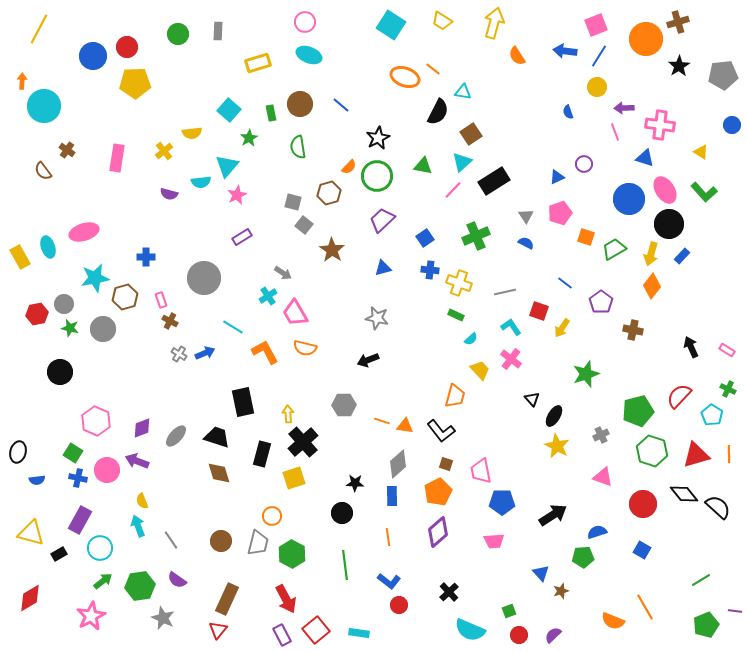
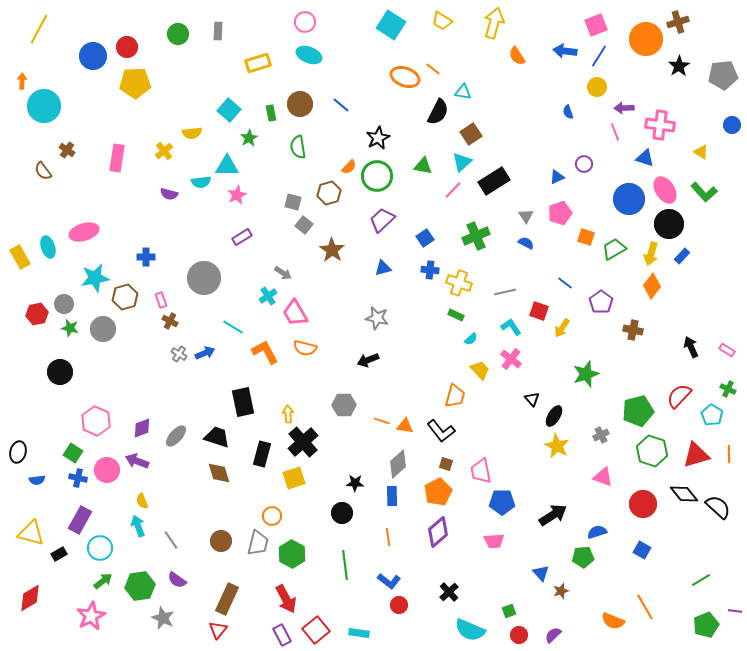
cyan triangle at (227, 166): rotated 50 degrees clockwise
